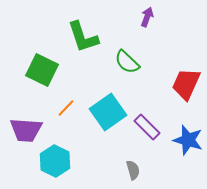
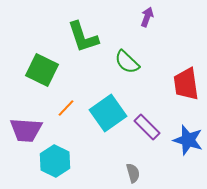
red trapezoid: rotated 32 degrees counterclockwise
cyan square: moved 1 px down
gray semicircle: moved 3 px down
